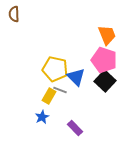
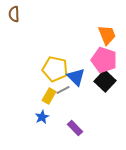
gray line: moved 3 px right; rotated 48 degrees counterclockwise
